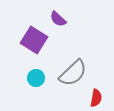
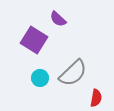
cyan circle: moved 4 px right
